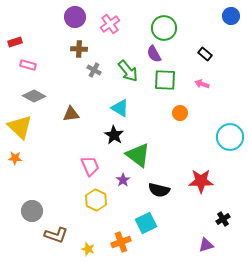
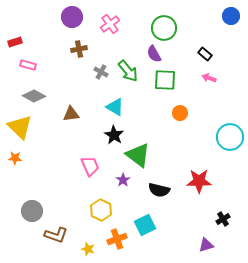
purple circle: moved 3 px left
brown cross: rotated 14 degrees counterclockwise
gray cross: moved 7 px right, 2 px down
pink arrow: moved 7 px right, 6 px up
cyan triangle: moved 5 px left, 1 px up
red star: moved 2 px left
yellow hexagon: moved 5 px right, 10 px down
cyan square: moved 1 px left, 2 px down
orange cross: moved 4 px left, 3 px up
